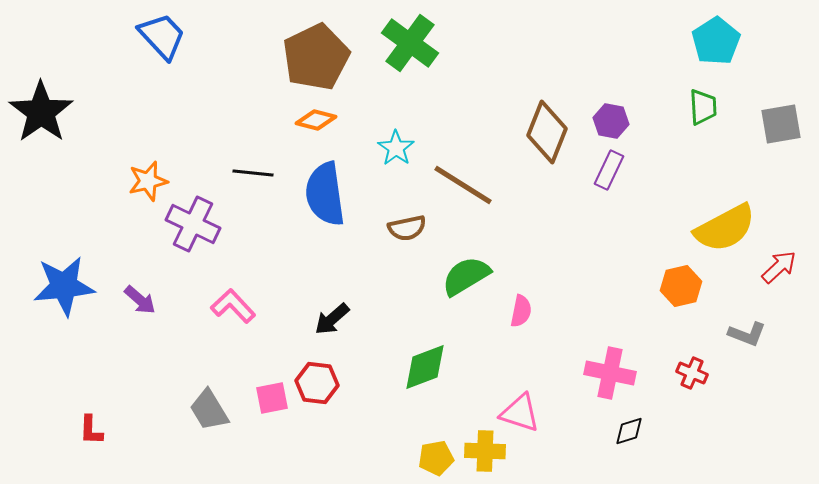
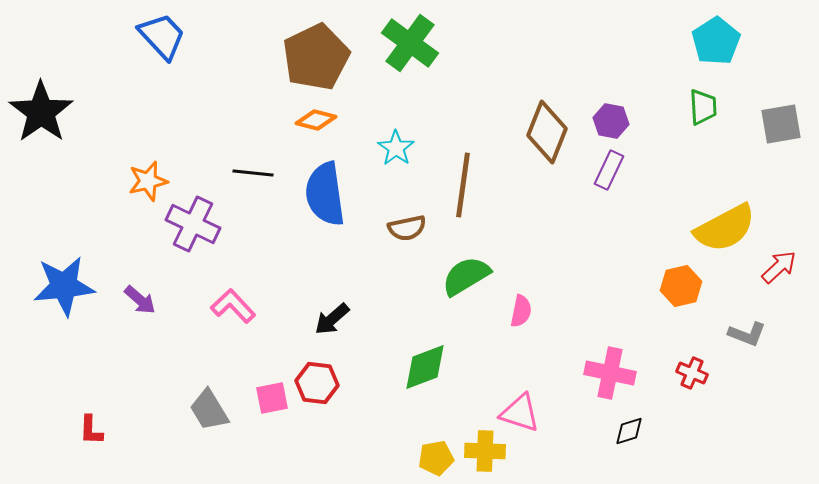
brown line: rotated 66 degrees clockwise
